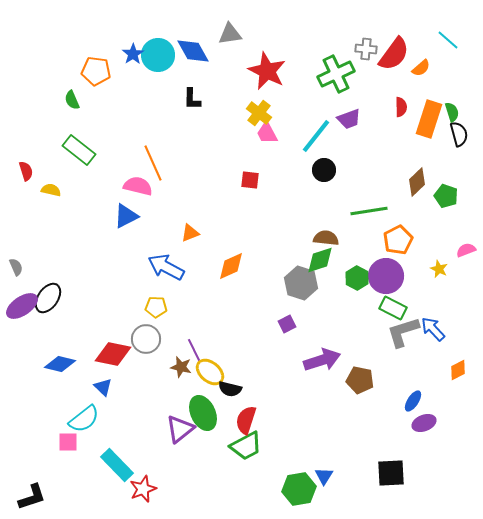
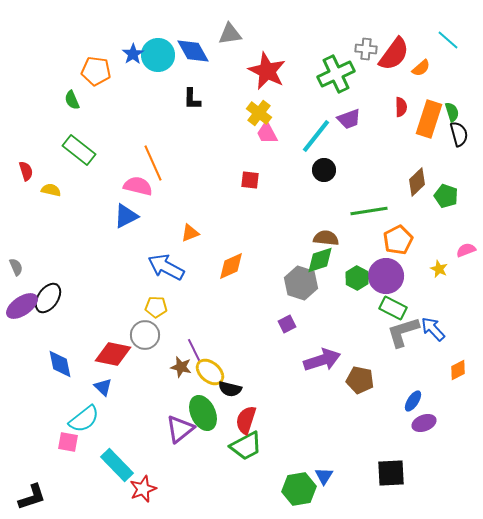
gray circle at (146, 339): moved 1 px left, 4 px up
blue diamond at (60, 364): rotated 64 degrees clockwise
pink square at (68, 442): rotated 10 degrees clockwise
